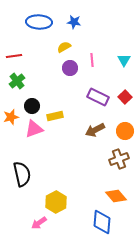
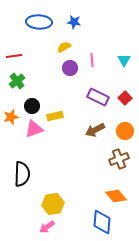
red square: moved 1 px down
black semicircle: rotated 15 degrees clockwise
yellow hexagon: moved 3 px left, 2 px down; rotated 20 degrees clockwise
pink arrow: moved 8 px right, 4 px down
